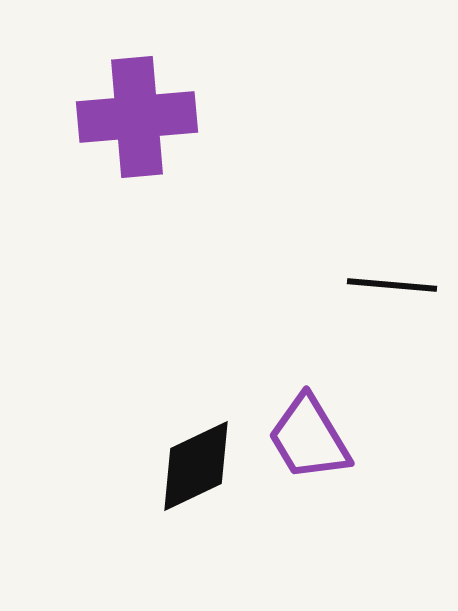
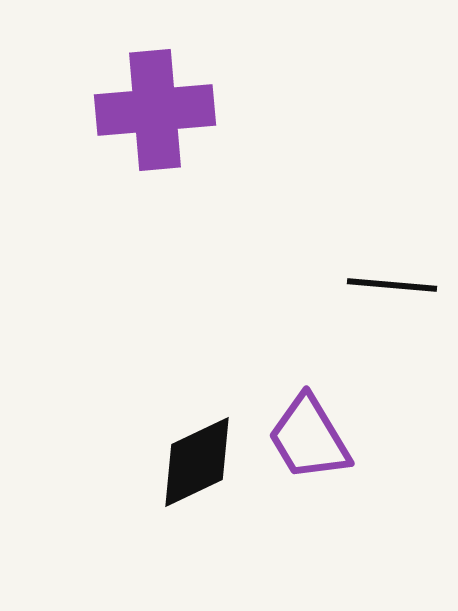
purple cross: moved 18 px right, 7 px up
black diamond: moved 1 px right, 4 px up
